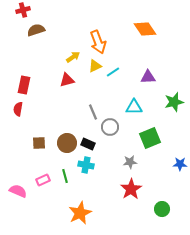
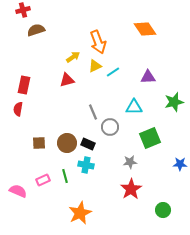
green circle: moved 1 px right, 1 px down
